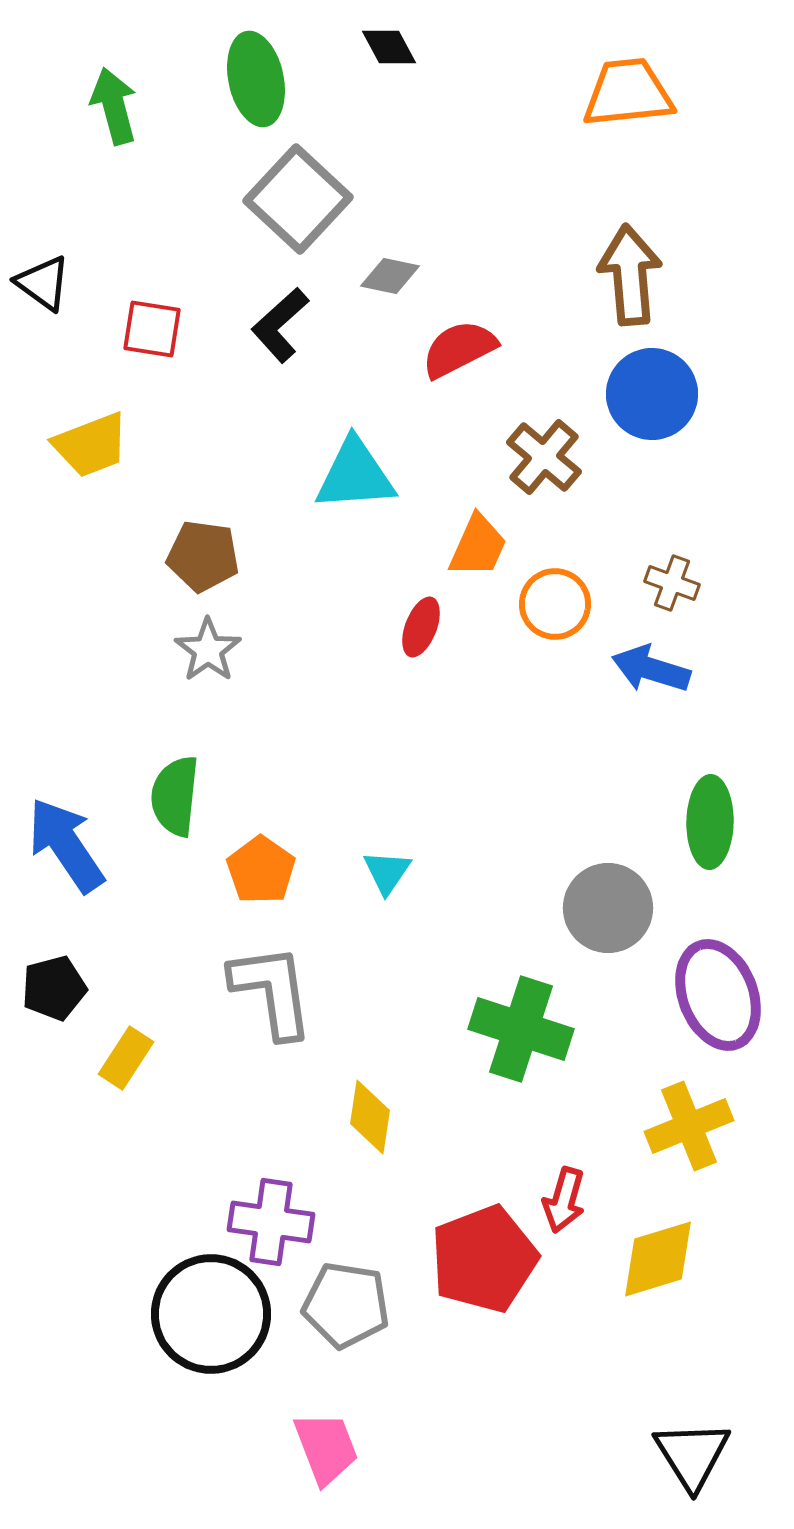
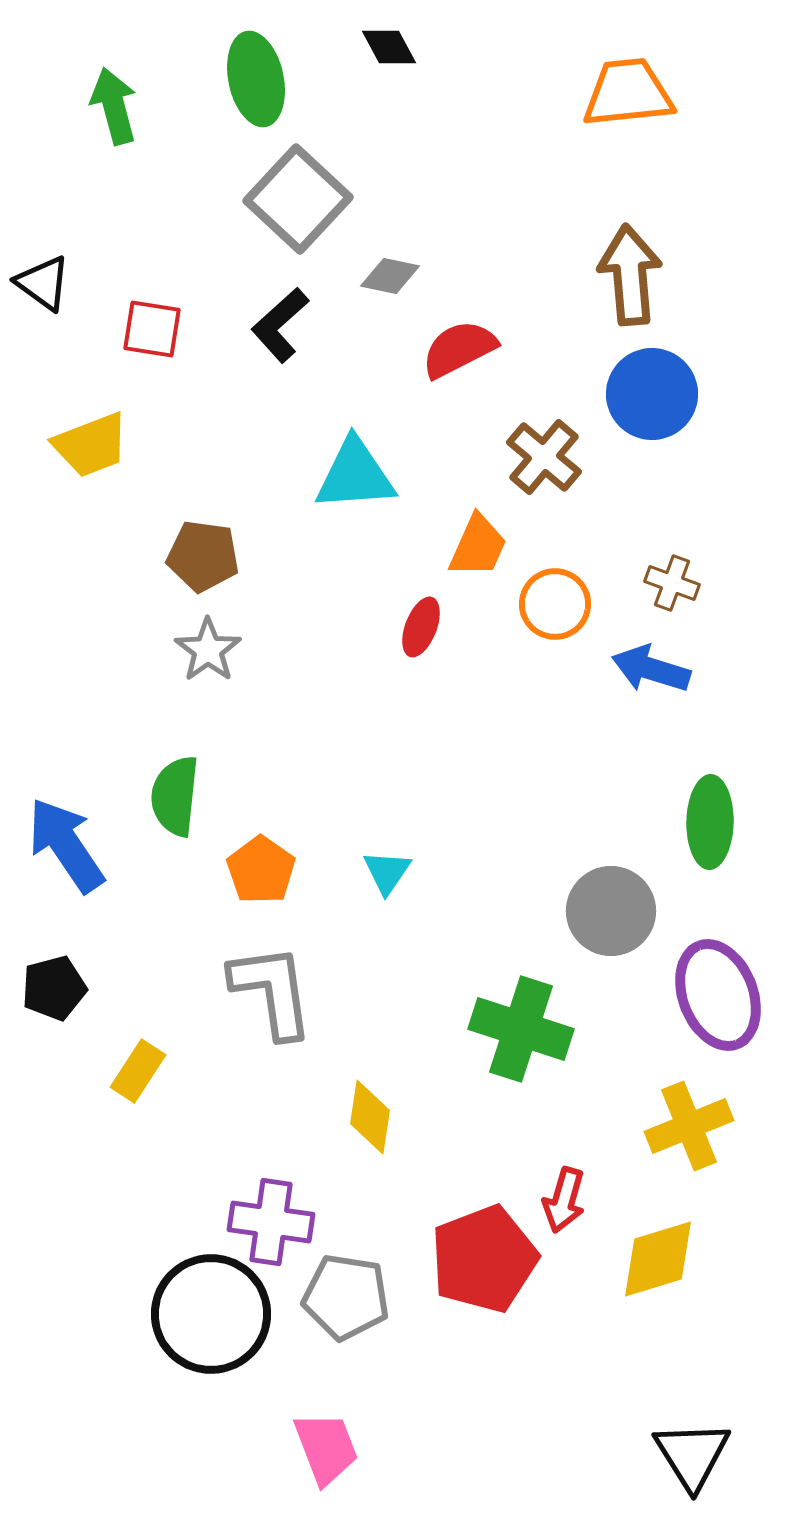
gray circle at (608, 908): moved 3 px right, 3 px down
yellow rectangle at (126, 1058): moved 12 px right, 13 px down
gray pentagon at (346, 1305): moved 8 px up
